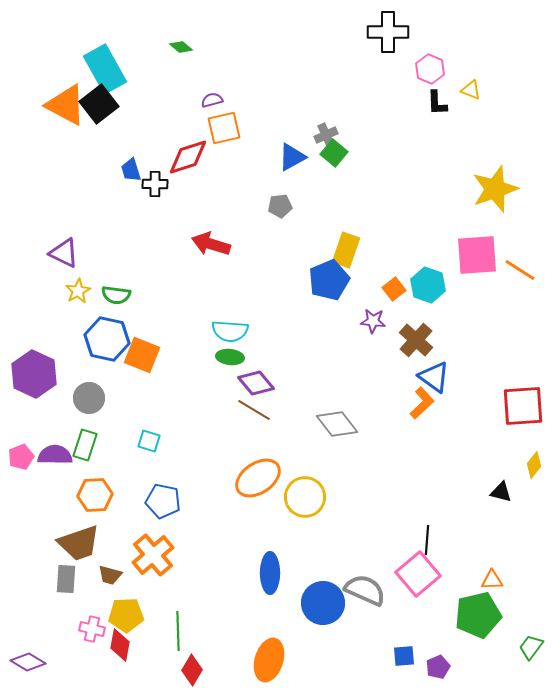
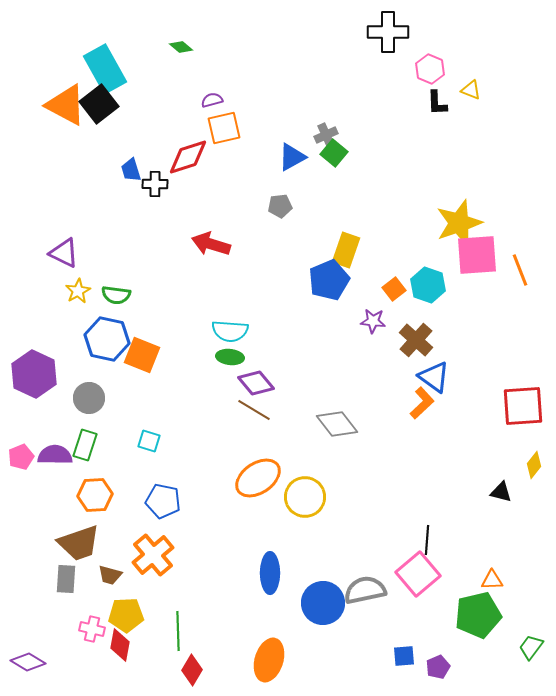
yellow star at (495, 189): moved 36 px left, 34 px down
orange line at (520, 270): rotated 36 degrees clockwise
gray semicircle at (365, 590): rotated 36 degrees counterclockwise
